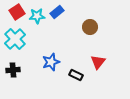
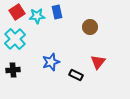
blue rectangle: rotated 64 degrees counterclockwise
